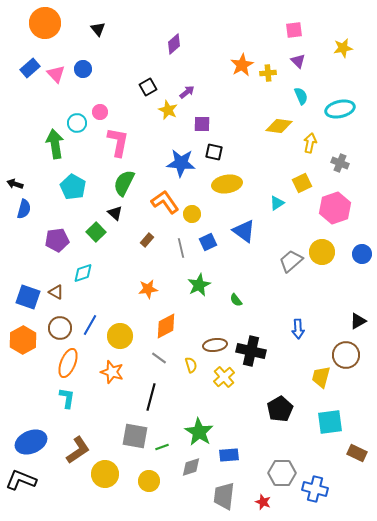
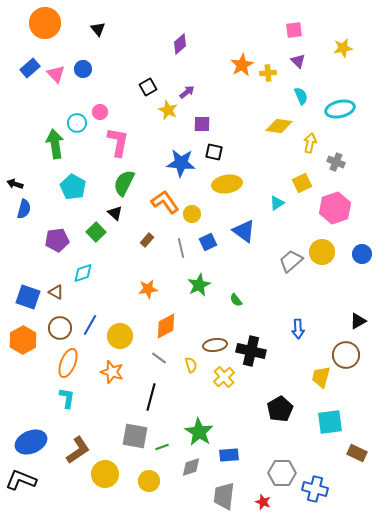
purple diamond at (174, 44): moved 6 px right
gray cross at (340, 163): moved 4 px left, 1 px up
